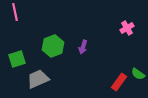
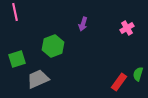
purple arrow: moved 23 px up
green semicircle: rotated 72 degrees clockwise
